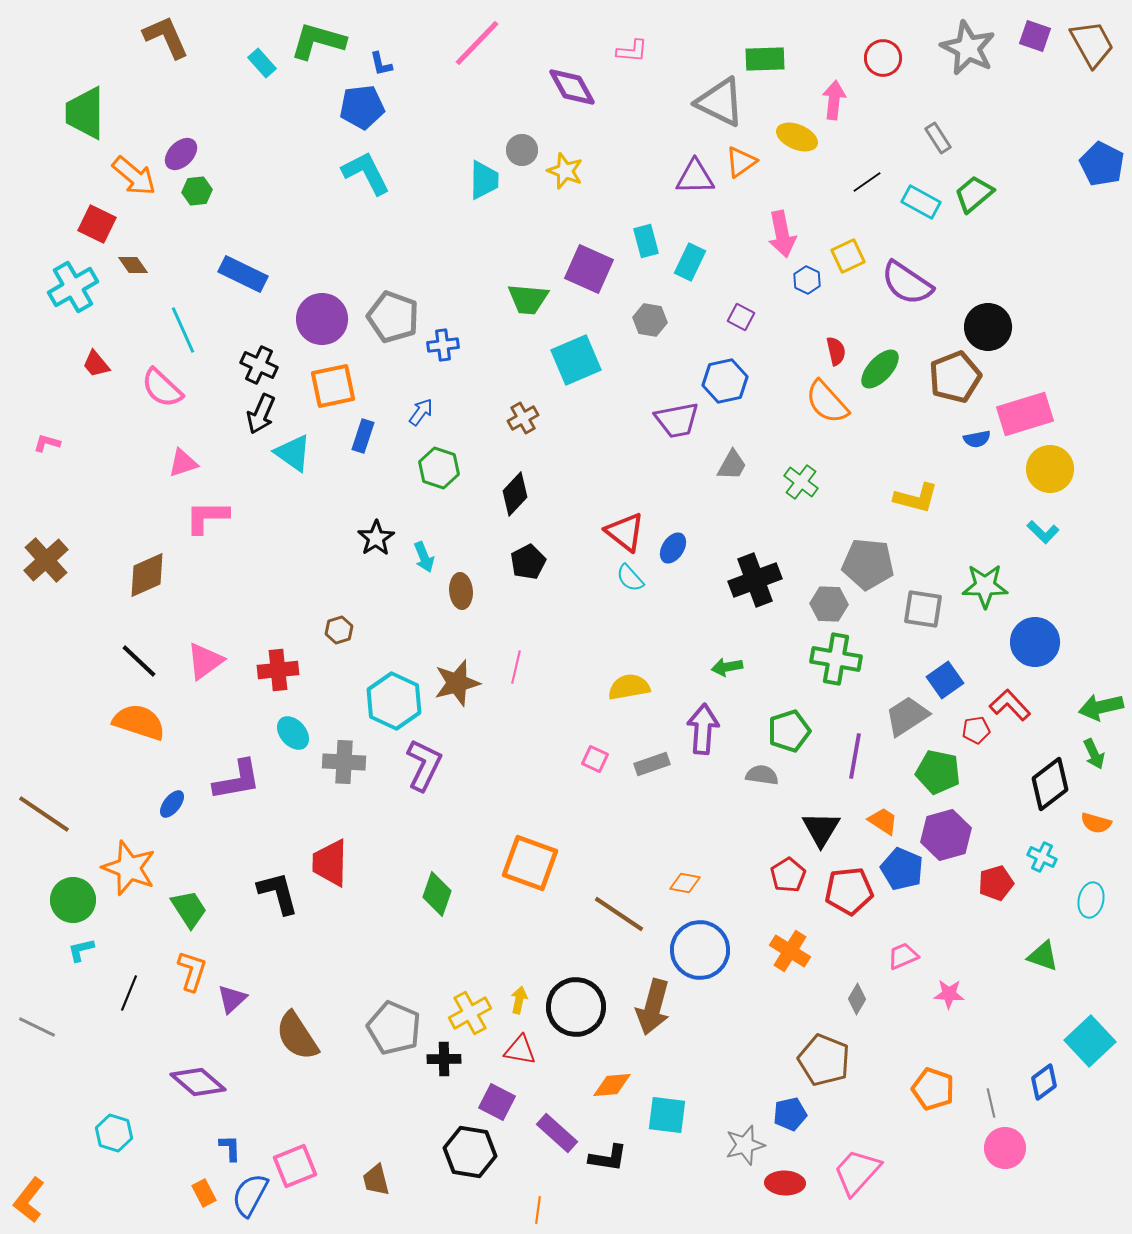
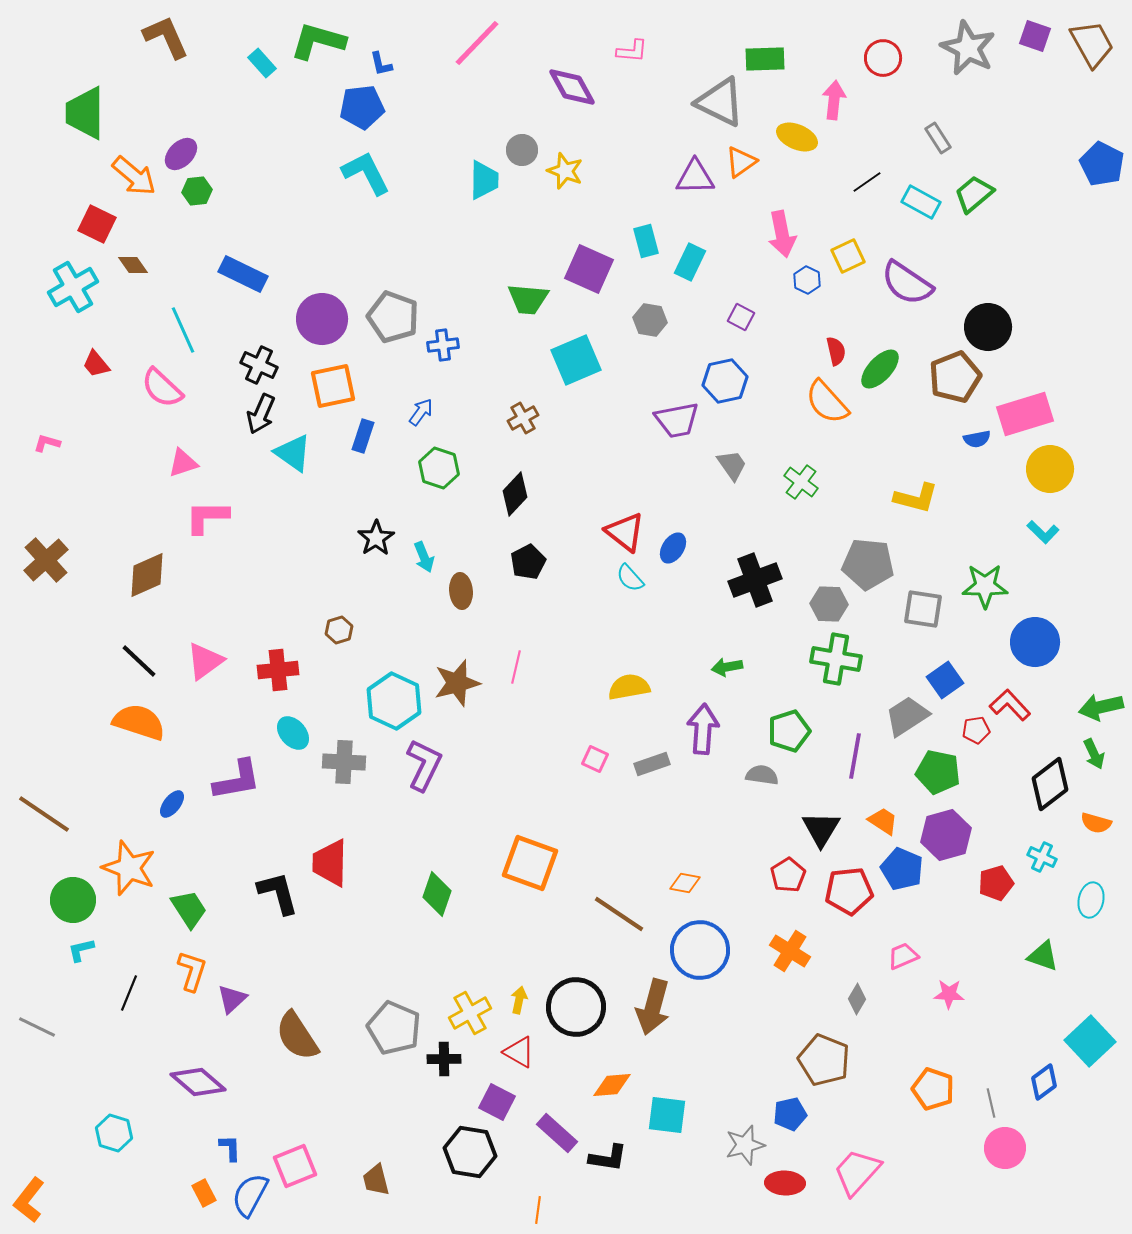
gray trapezoid at (732, 465): rotated 64 degrees counterclockwise
red triangle at (520, 1050): moved 1 px left, 2 px down; rotated 20 degrees clockwise
